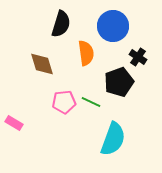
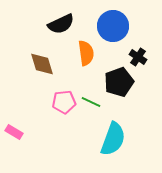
black semicircle: rotated 48 degrees clockwise
pink rectangle: moved 9 px down
